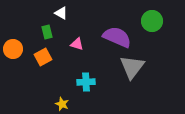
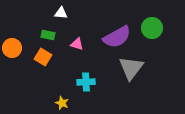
white triangle: rotated 24 degrees counterclockwise
green circle: moved 7 px down
green rectangle: moved 1 px right, 3 px down; rotated 64 degrees counterclockwise
purple semicircle: rotated 128 degrees clockwise
orange circle: moved 1 px left, 1 px up
orange square: rotated 30 degrees counterclockwise
gray triangle: moved 1 px left, 1 px down
yellow star: moved 1 px up
